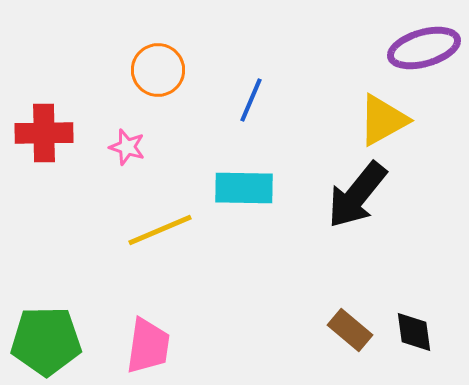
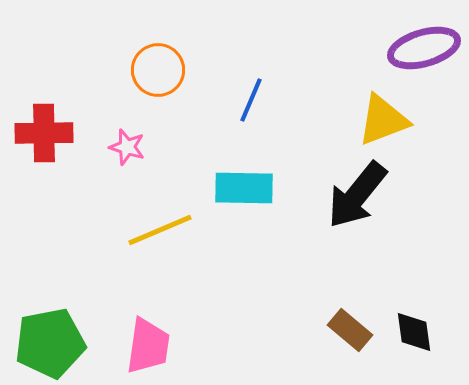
yellow triangle: rotated 8 degrees clockwise
green pentagon: moved 4 px right, 2 px down; rotated 10 degrees counterclockwise
